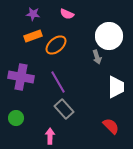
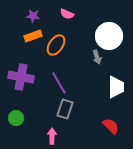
purple star: moved 2 px down
orange ellipse: rotated 15 degrees counterclockwise
purple line: moved 1 px right, 1 px down
gray rectangle: moved 1 px right; rotated 60 degrees clockwise
pink arrow: moved 2 px right
